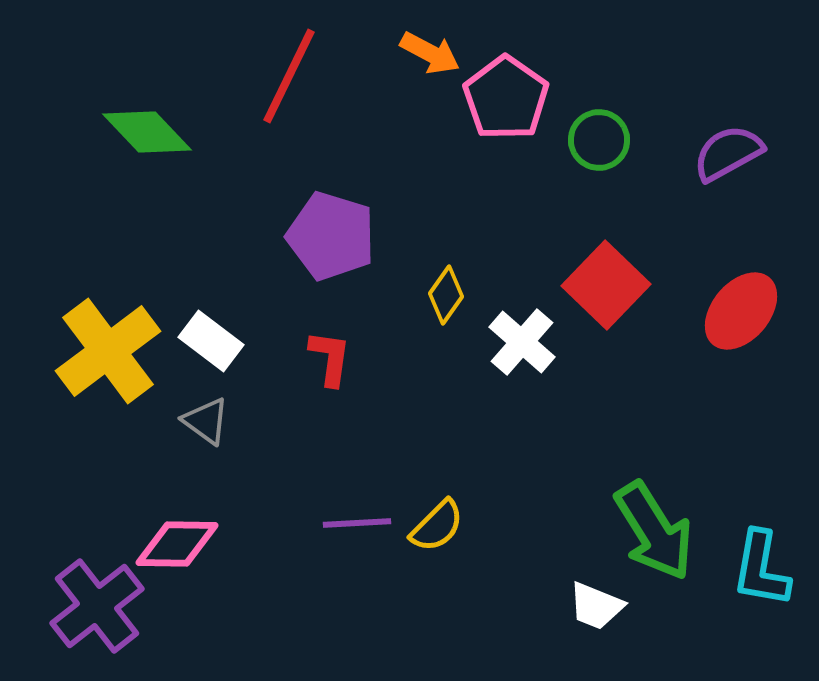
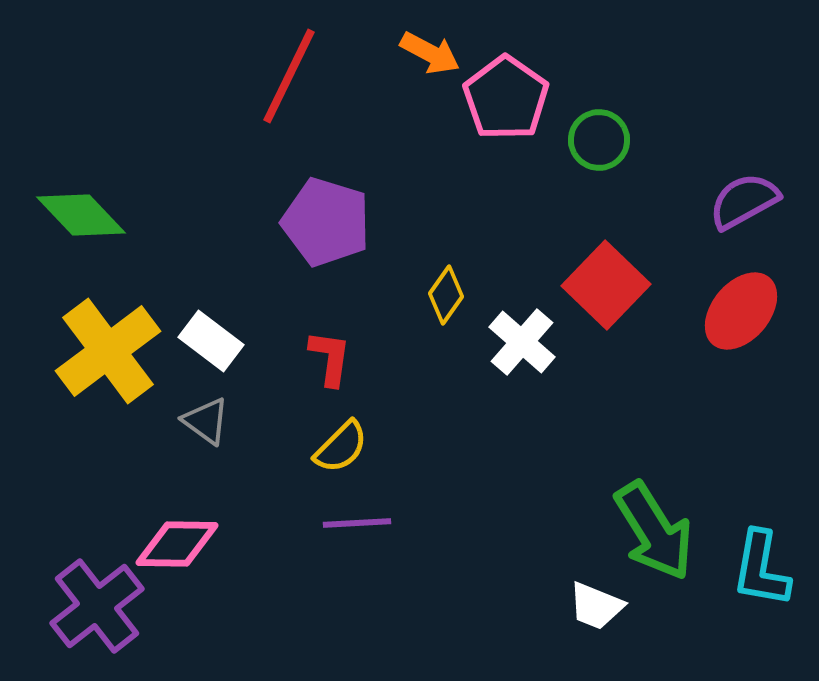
green diamond: moved 66 px left, 83 px down
purple semicircle: moved 16 px right, 48 px down
purple pentagon: moved 5 px left, 14 px up
yellow semicircle: moved 96 px left, 79 px up
